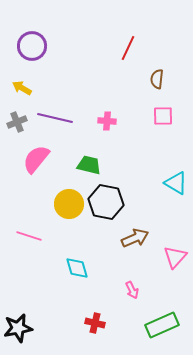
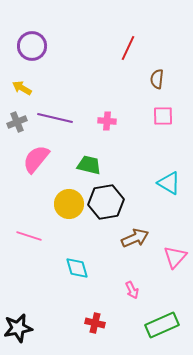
cyan triangle: moved 7 px left
black hexagon: rotated 20 degrees counterclockwise
